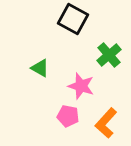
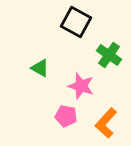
black square: moved 3 px right, 3 px down
green cross: rotated 15 degrees counterclockwise
pink pentagon: moved 2 px left
